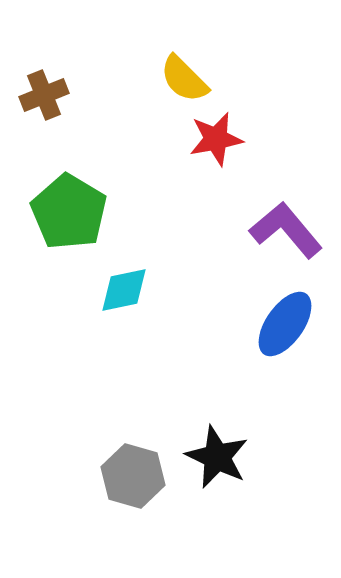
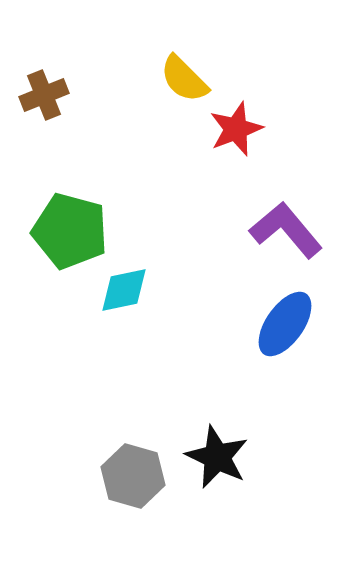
red star: moved 20 px right, 10 px up; rotated 10 degrees counterclockwise
green pentagon: moved 1 px right, 19 px down; rotated 16 degrees counterclockwise
